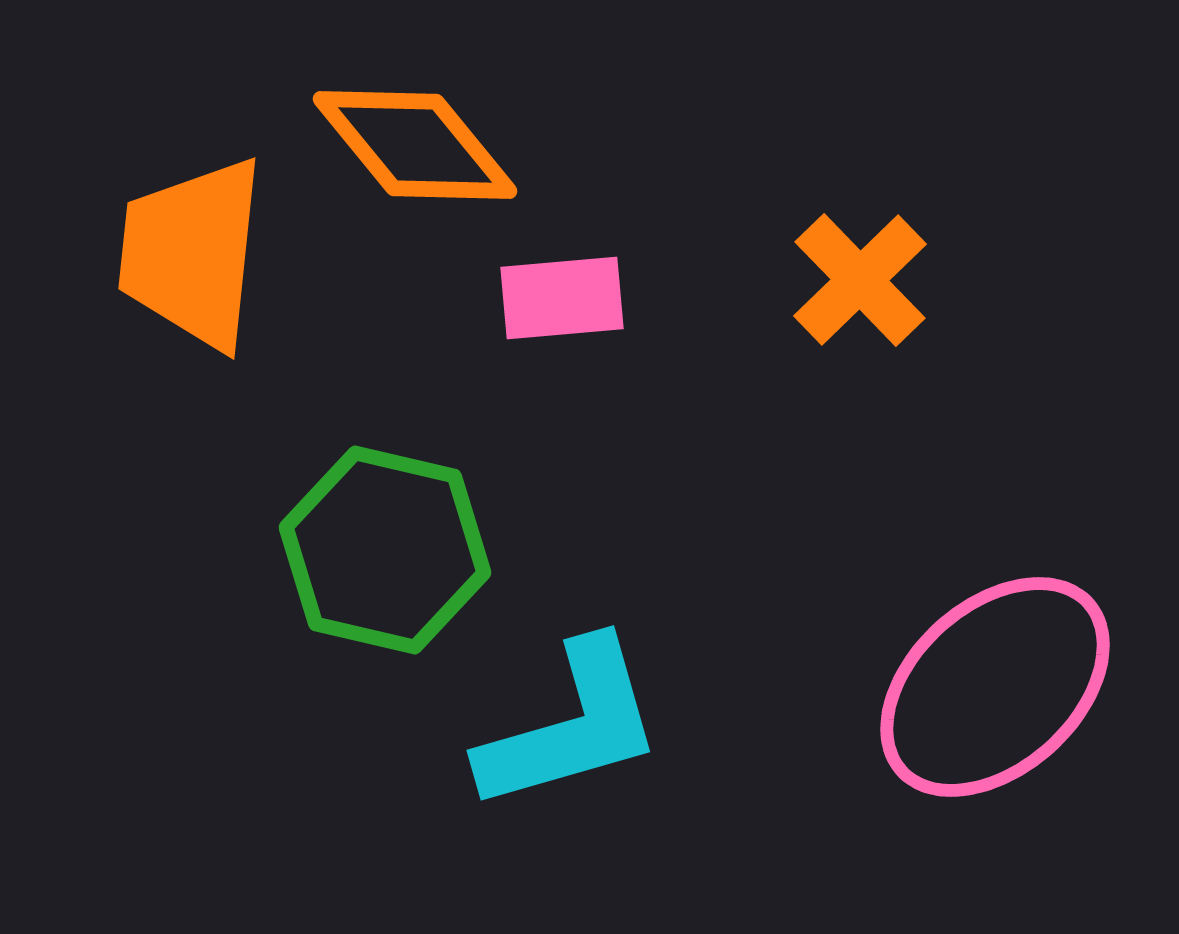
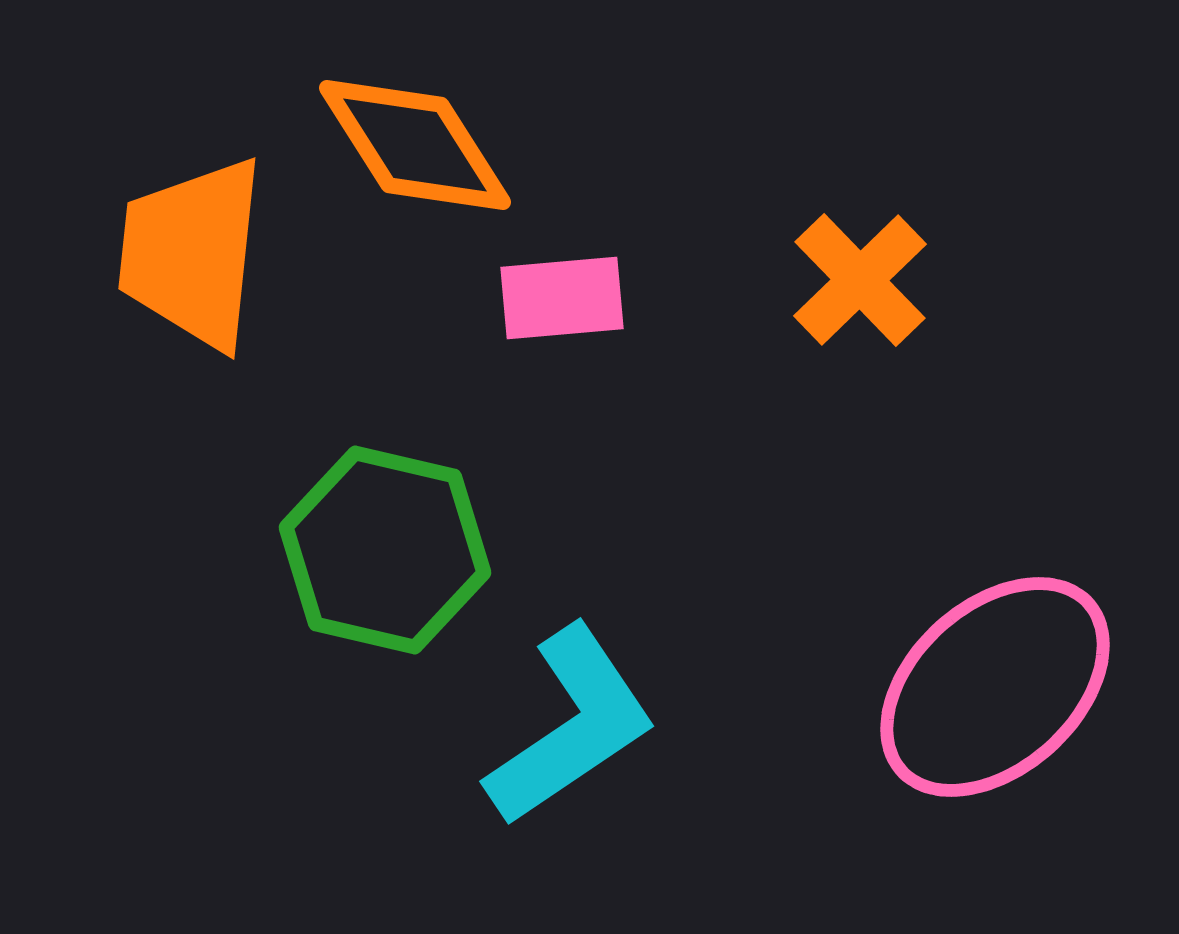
orange diamond: rotated 7 degrees clockwise
cyan L-shape: rotated 18 degrees counterclockwise
